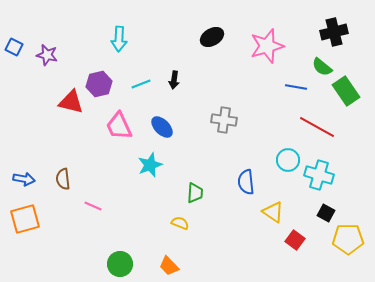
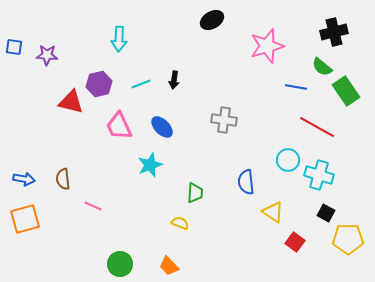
black ellipse: moved 17 px up
blue square: rotated 18 degrees counterclockwise
purple star: rotated 10 degrees counterclockwise
red square: moved 2 px down
